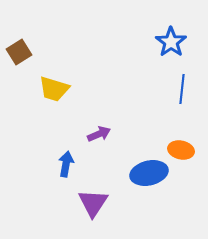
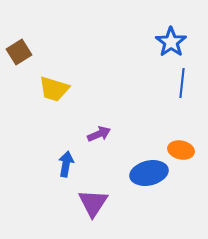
blue line: moved 6 px up
